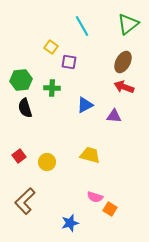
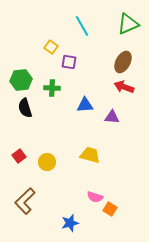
green triangle: rotated 15 degrees clockwise
blue triangle: rotated 24 degrees clockwise
purple triangle: moved 2 px left, 1 px down
